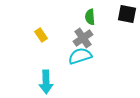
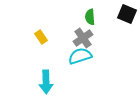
black square: rotated 12 degrees clockwise
yellow rectangle: moved 2 px down
